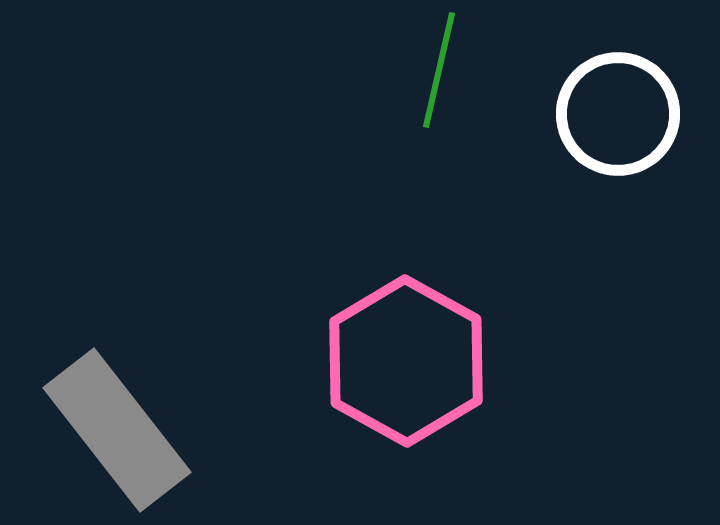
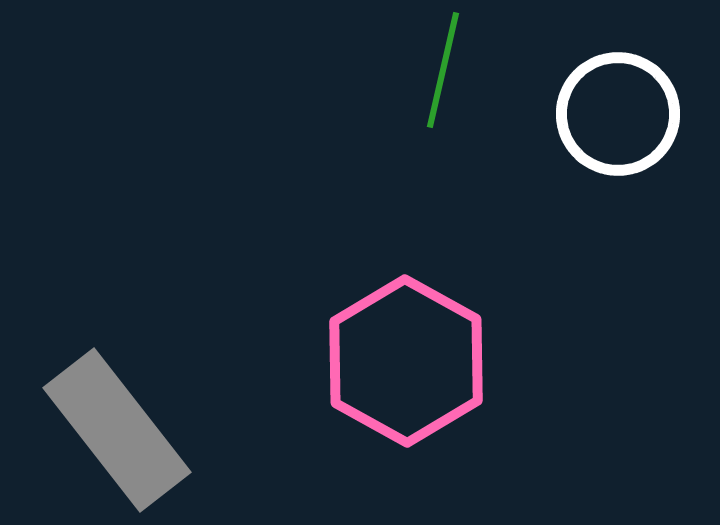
green line: moved 4 px right
